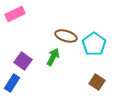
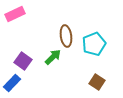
brown ellipse: rotated 65 degrees clockwise
cyan pentagon: rotated 15 degrees clockwise
green arrow: rotated 18 degrees clockwise
blue rectangle: rotated 12 degrees clockwise
